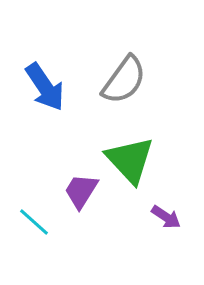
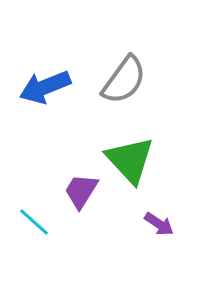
blue arrow: rotated 102 degrees clockwise
purple arrow: moved 7 px left, 7 px down
